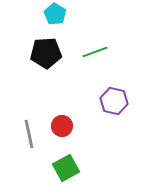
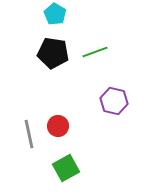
black pentagon: moved 7 px right; rotated 12 degrees clockwise
red circle: moved 4 px left
